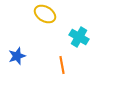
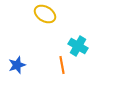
cyan cross: moved 1 px left, 9 px down
blue star: moved 9 px down
